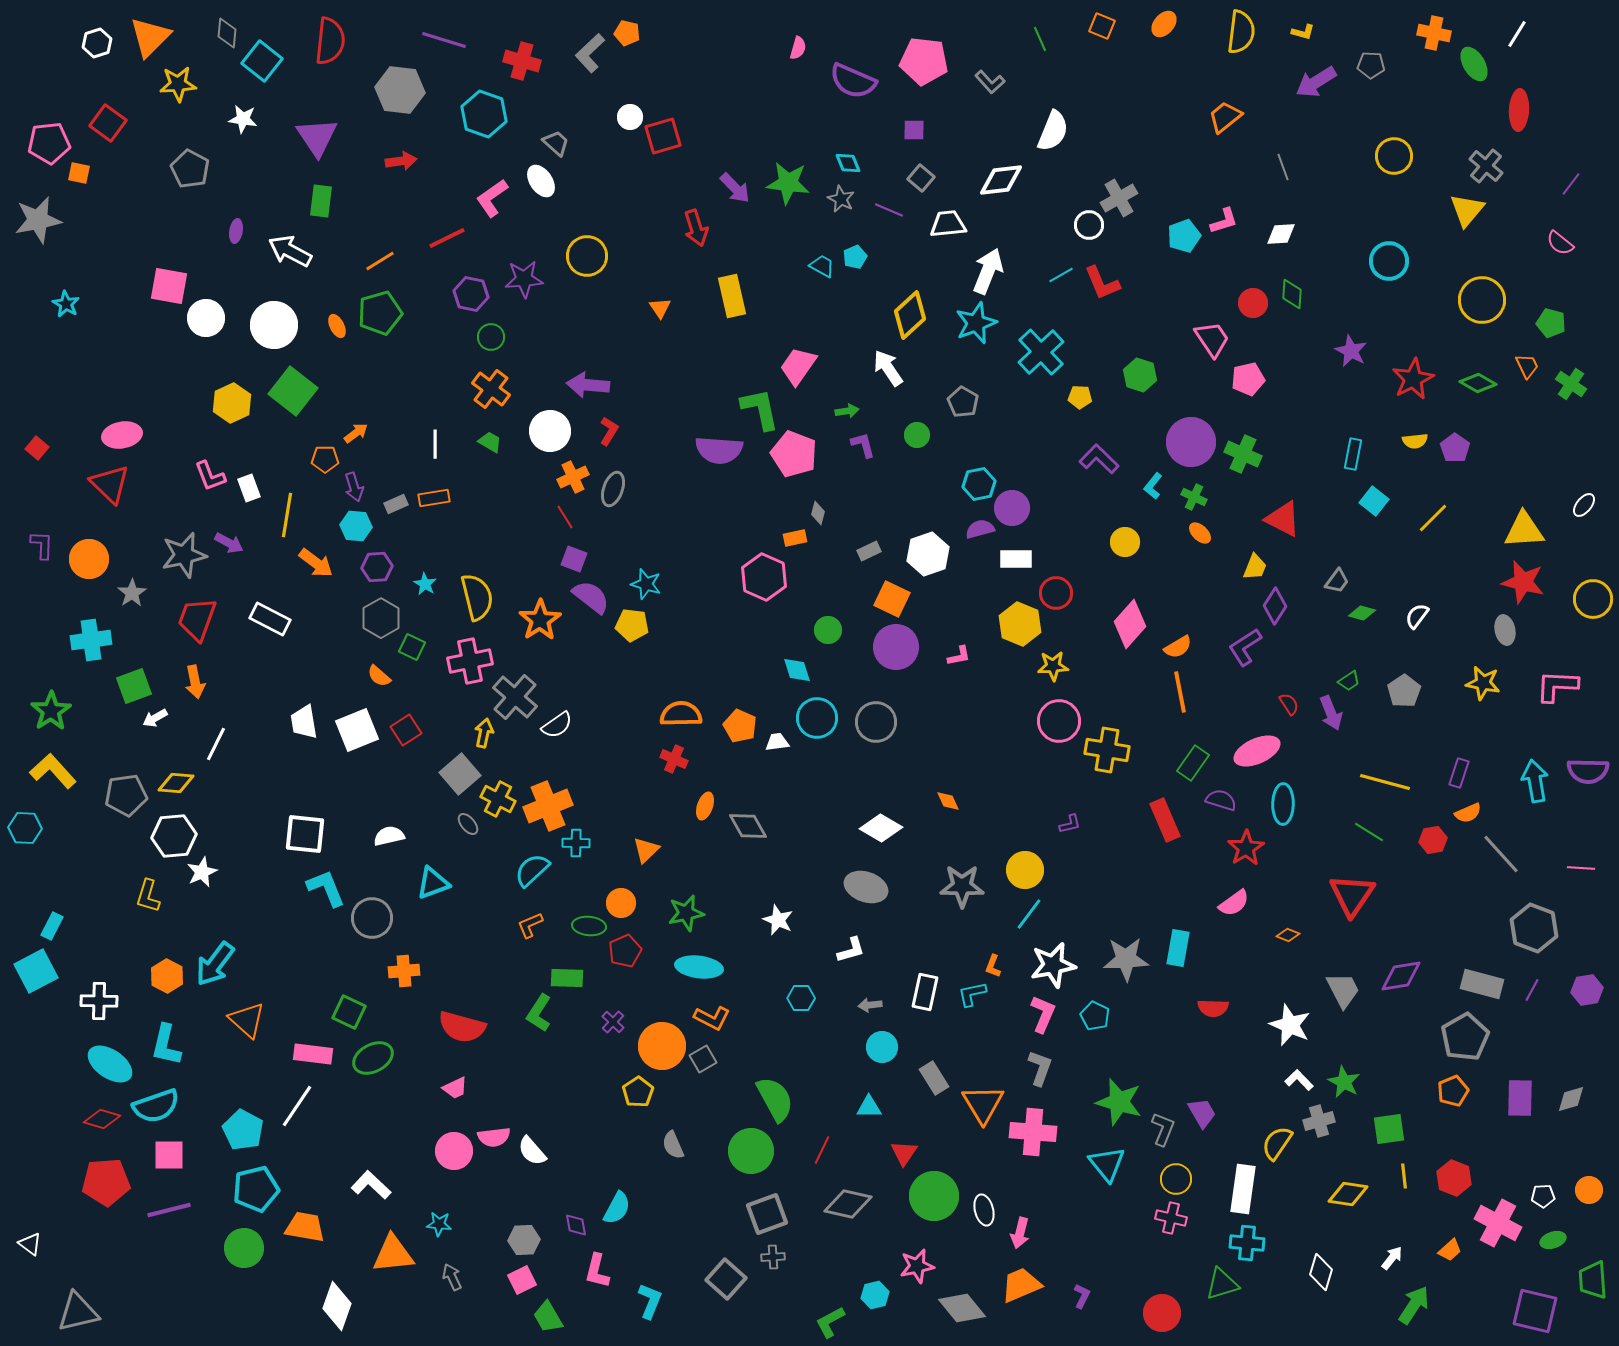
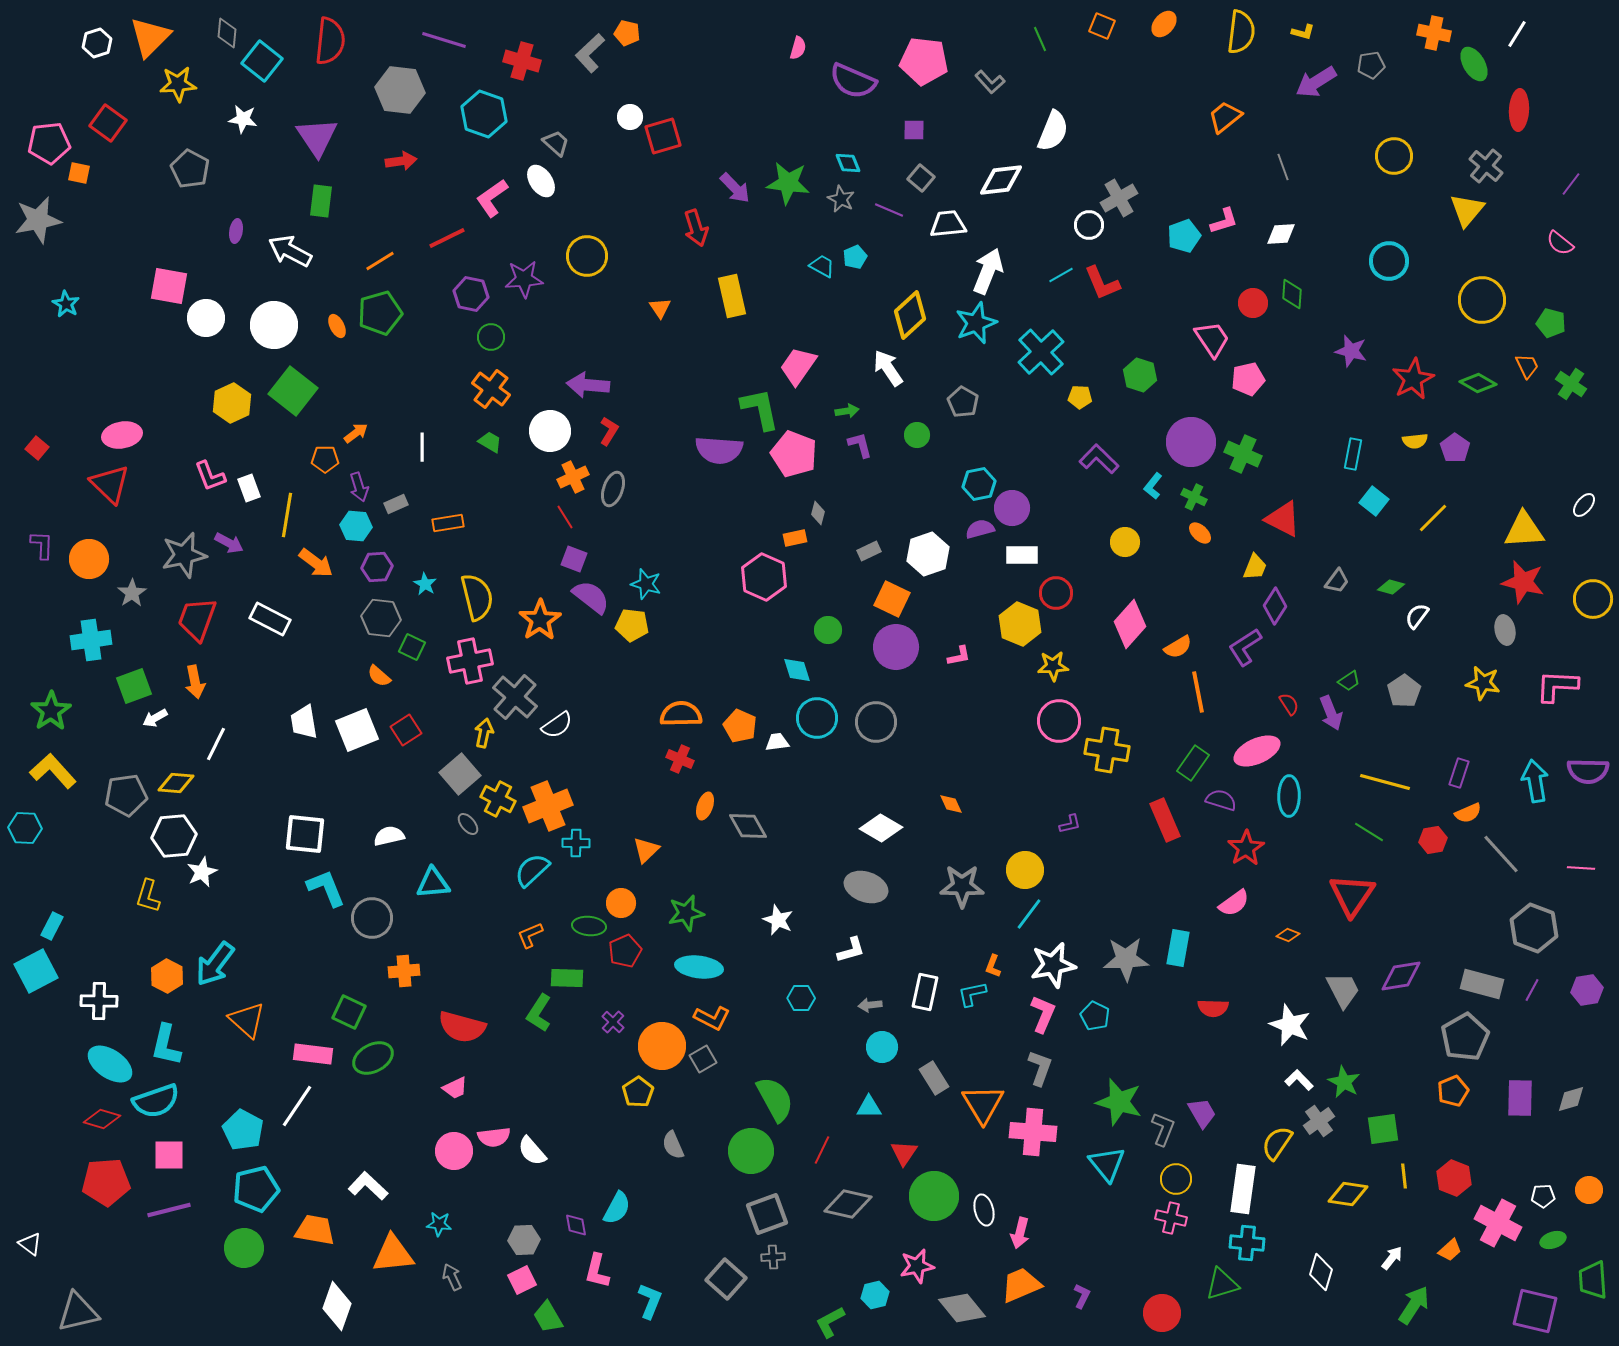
gray pentagon at (1371, 65): rotated 12 degrees counterclockwise
purple star at (1351, 351): rotated 12 degrees counterclockwise
white line at (435, 444): moved 13 px left, 3 px down
purple L-shape at (863, 445): moved 3 px left
purple arrow at (354, 487): moved 5 px right
orange rectangle at (434, 498): moved 14 px right, 25 px down
white rectangle at (1016, 559): moved 6 px right, 4 px up
green diamond at (1362, 613): moved 29 px right, 26 px up
gray hexagon at (381, 618): rotated 24 degrees counterclockwise
orange line at (1180, 692): moved 18 px right
red cross at (674, 759): moved 6 px right
orange diamond at (948, 801): moved 3 px right, 3 px down
cyan ellipse at (1283, 804): moved 6 px right, 8 px up
cyan triangle at (433, 883): rotated 15 degrees clockwise
orange L-shape at (530, 925): moved 10 px down
cyan semicircle at (156, 1106): moved 5 px up
gray cross at (1319, 1121): rotated 20 degrees counterclockwise
green square at (1389, 1129): moved 6 px left
white L-shape at (371, 1185): moved 3 px left, 1 px down
orange trapezoid at (305, 1227): moved 10 px right, 3 px down
